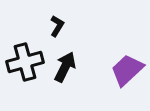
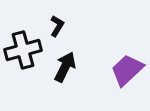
black cross: moved 2 px left, 12 px up
